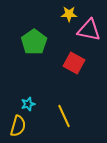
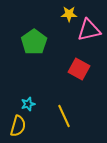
pink triangle: rotated 25 degrees counterclockwise
red square: moved 5 px right, 6 px down
